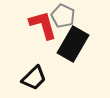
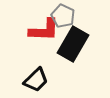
red L-shape: moved 1 px right, 5 px down; rotated 108 degrees clockwise
black trapezoid: moved 2 px right, 2 px down
